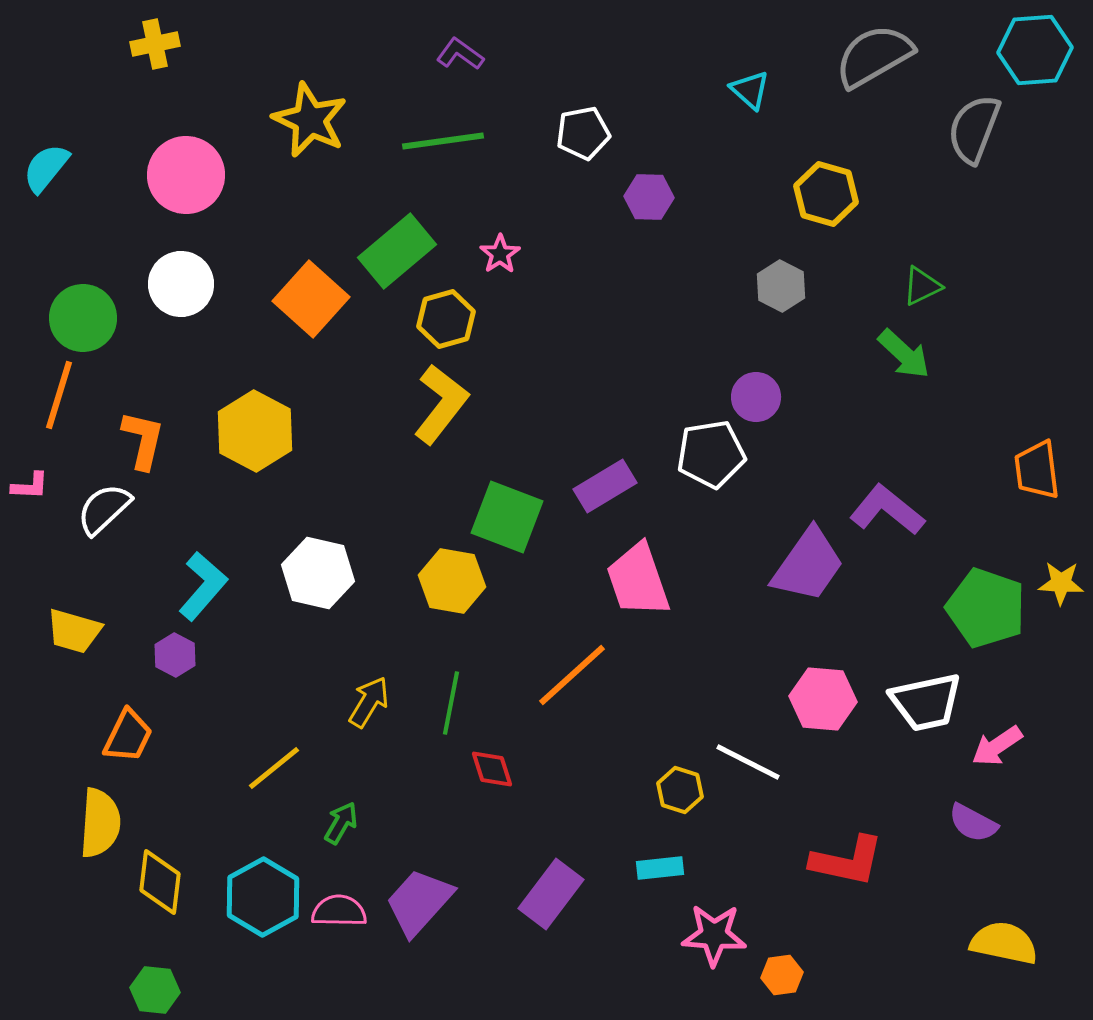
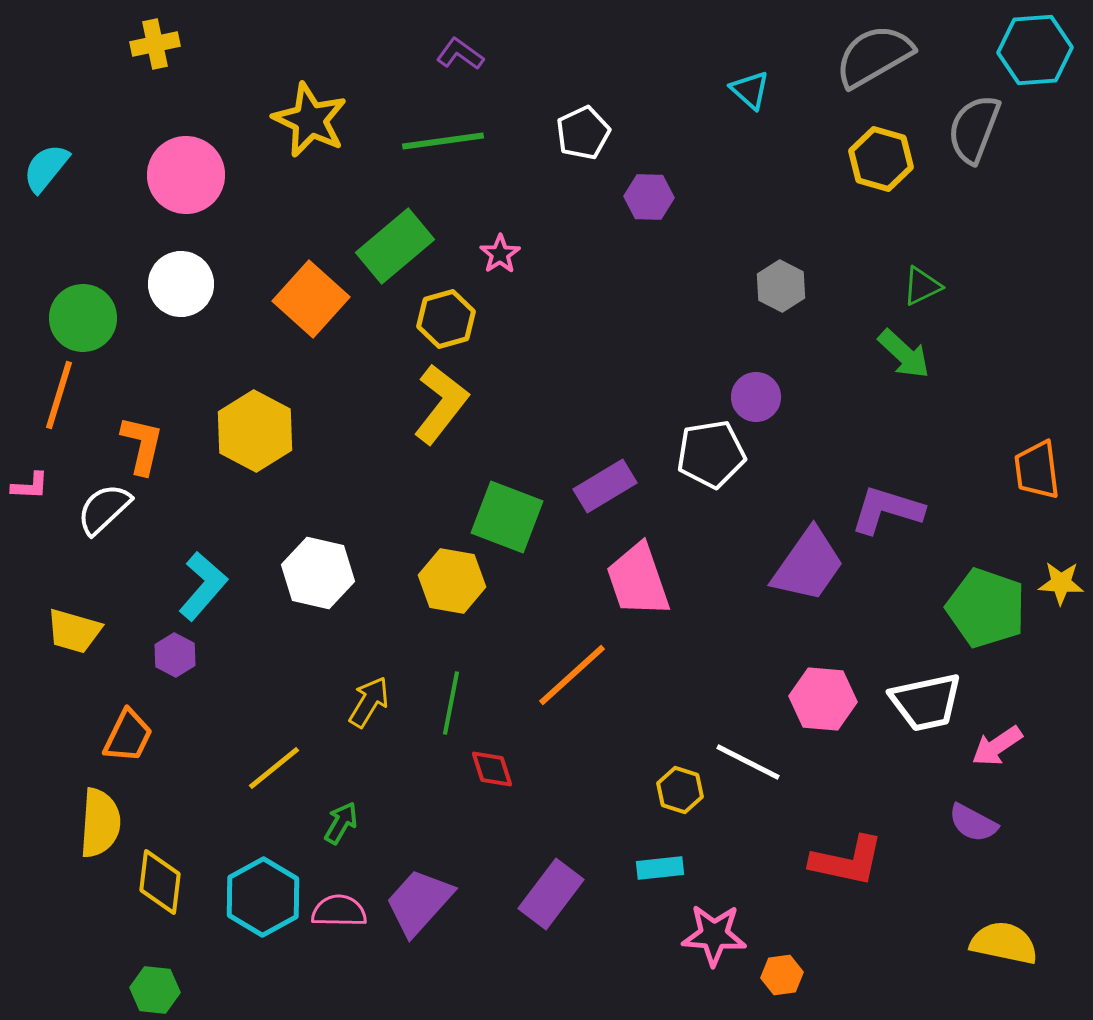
white pentagon at (583, 133): rotated 14 degrees counterclockwise
yellow hexagon at (826, 194): moved 55 px right, 35 px up
green rectangle at (397, 251): moved 2 px left, 5 px up
orange L-shape at (143, 440): moved 1 px left, 5 px down
purple L-shape at (887, 510): rotated 22 degrees counterclockwise
